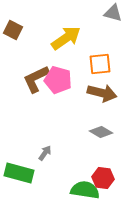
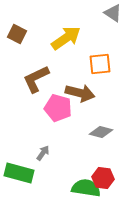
gray triangle: rotated 18 degrees clockwise
brown square: moved 4 px right, 4 px down
pink pentagon: moved 28 px down
brown arrow: moved 22 px left
gray diamond: rotated 15 degrees counterclockwise
gray arrow: moved 2 px left
green semicircle: moved 1 px right, 2 px up
